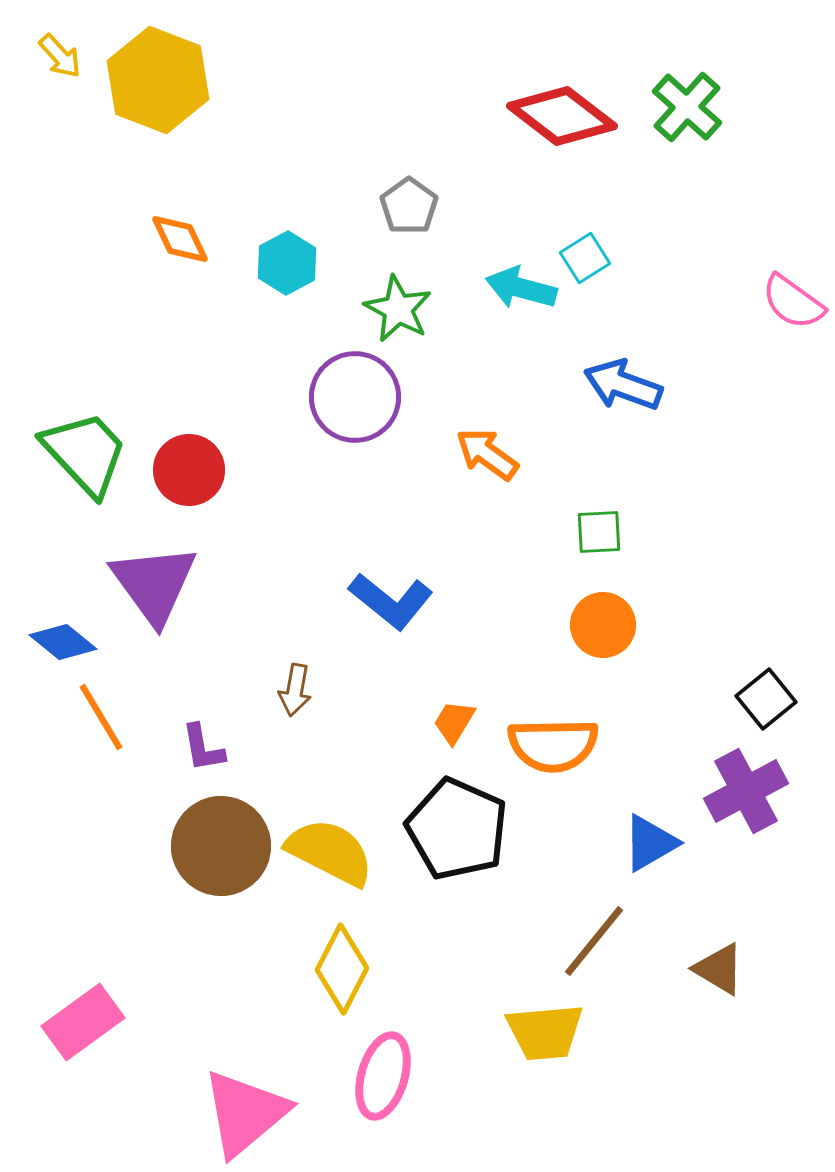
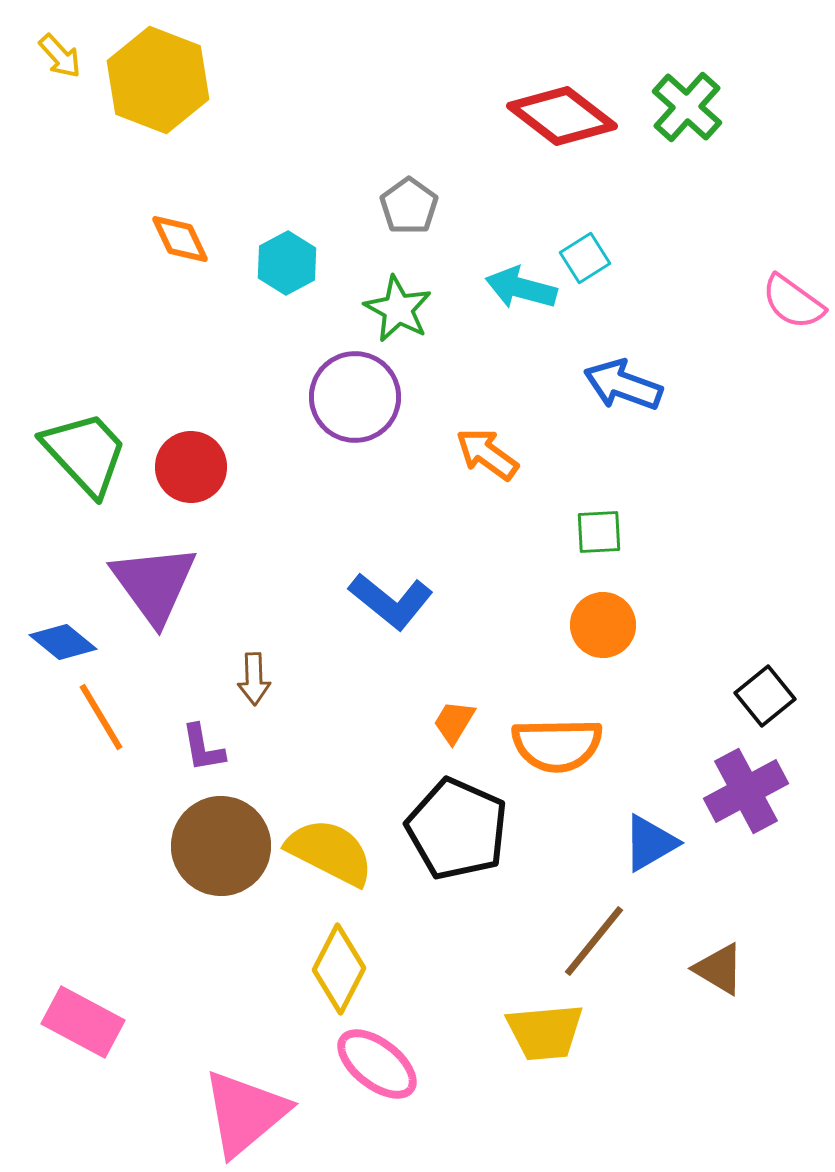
red circle: moved 2 px right, 3 px up
brown arrow: moved 41 px left, 11 px up; rotated 12 degrees counterclockwise
black square: moved 1 px left, 3 px up
orange semicircle: moved 4 px right
yellow diamond: moved 3 px left
pink rectangle: rotated 64 degrees clockwise
pink ellipse: moved 6 px left, 12 px up; rotated 68 degrees counterclockwise
